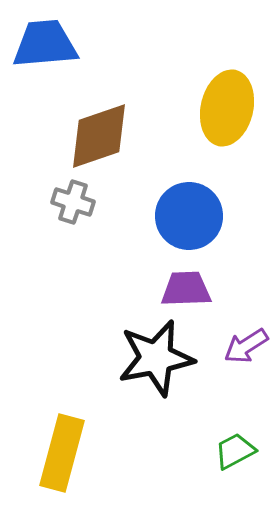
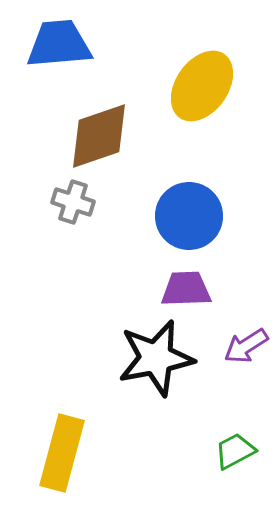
blue trapezoid: moved 14 px right
yellow ellipse: moved 25 px left, 22 px up; rotated 22 degrees clockwise
